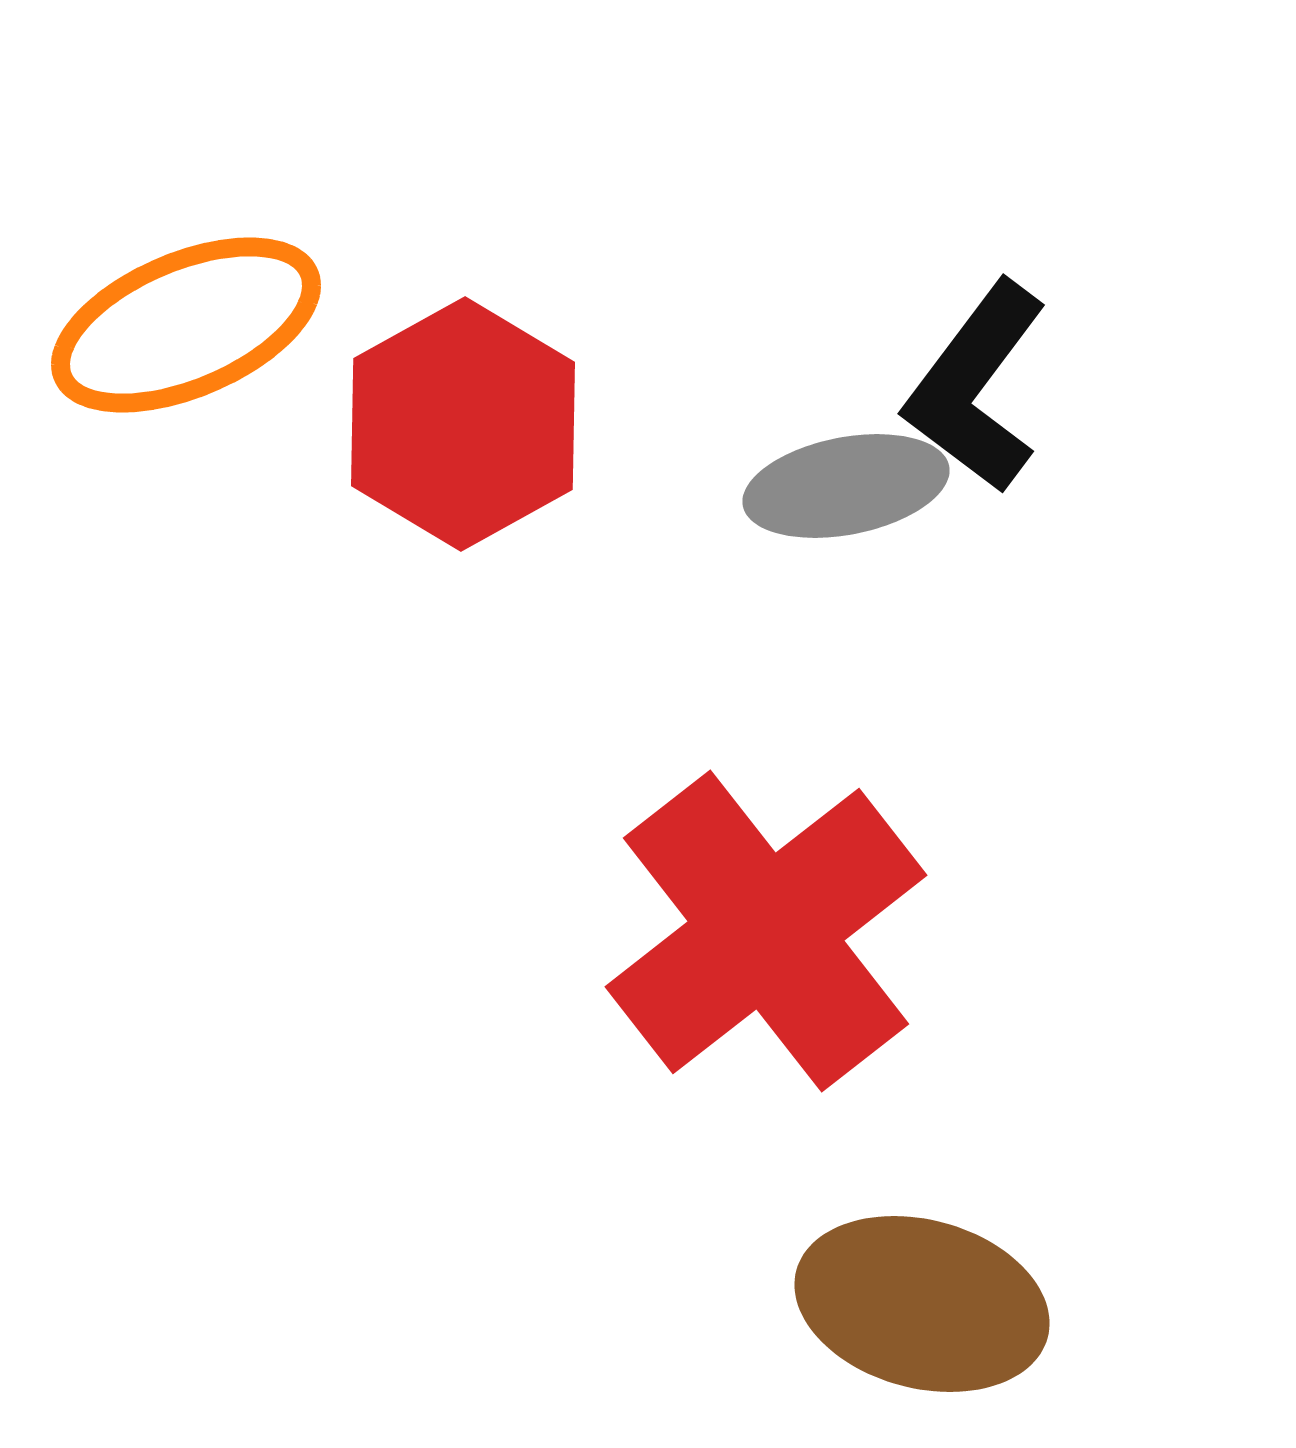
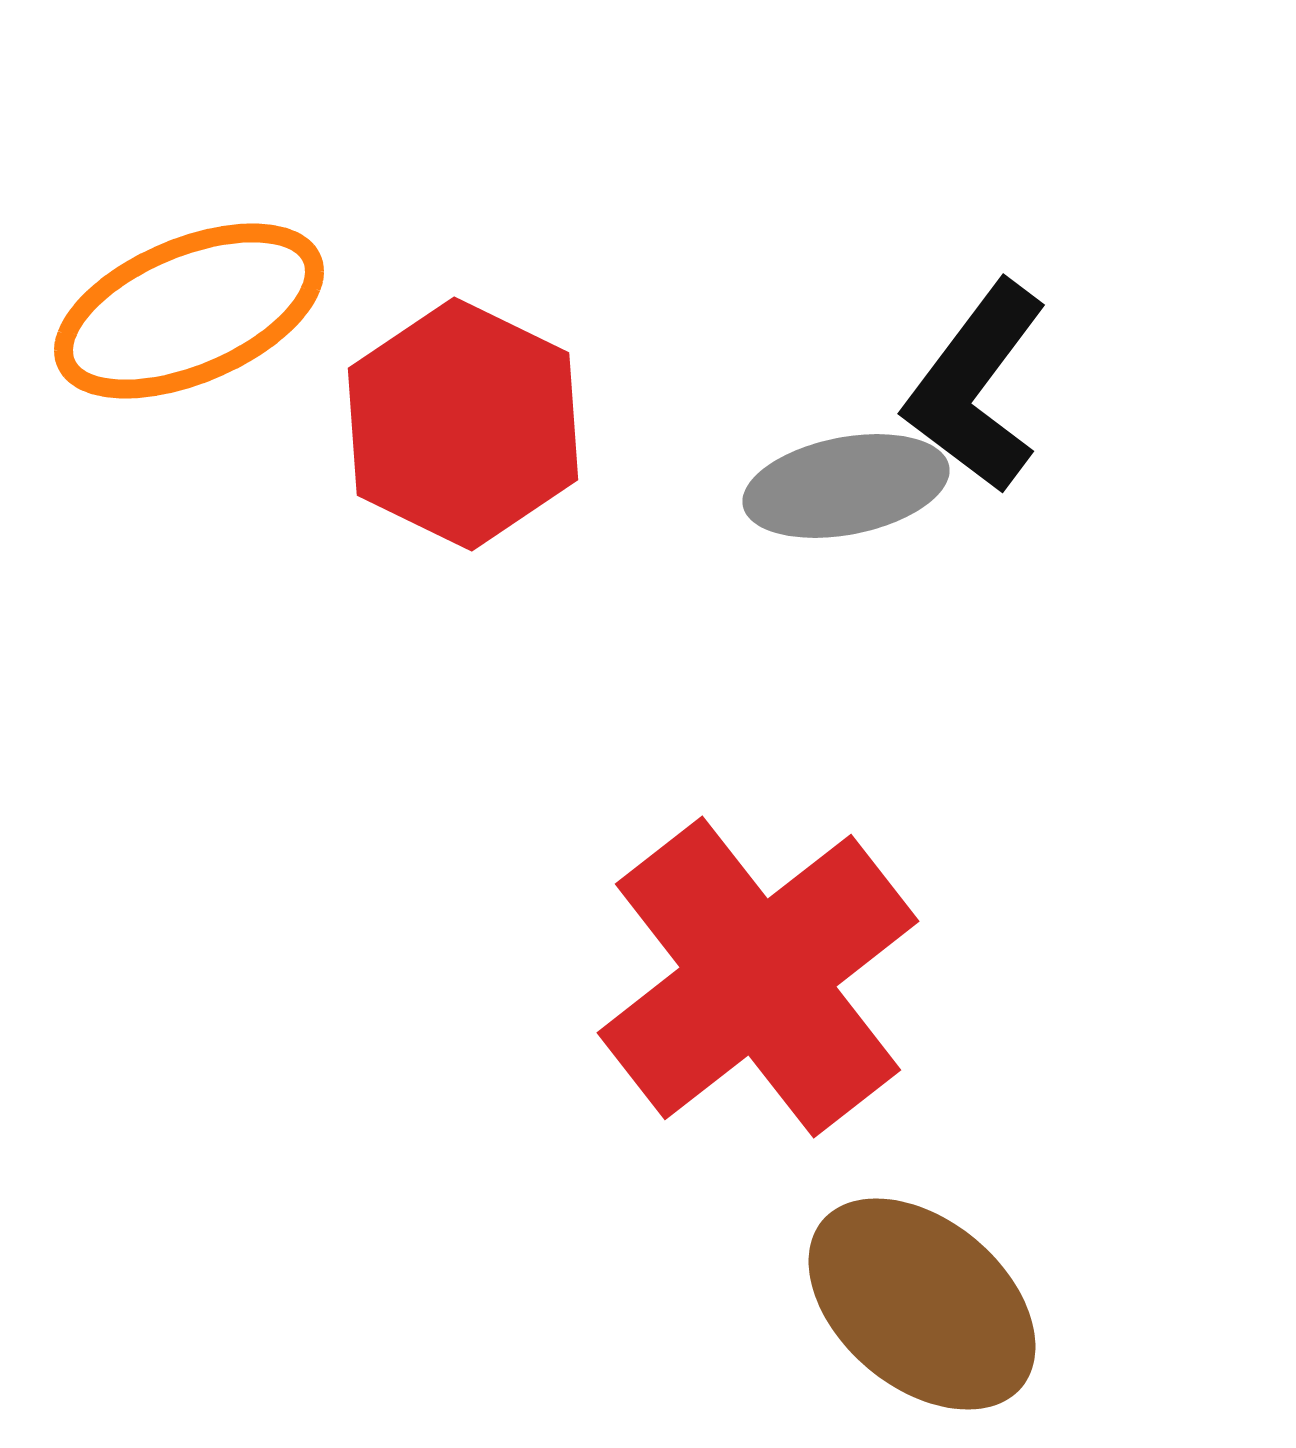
orange ellipse: moved 3 px right, 14 px up
red hexagon: rotated 5 degrees counterclockwise
red cross: moved 8 px left, 46 px down
brown ellipse: rotated 25 degrees clockwise
